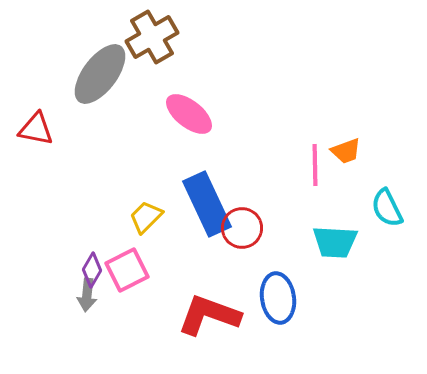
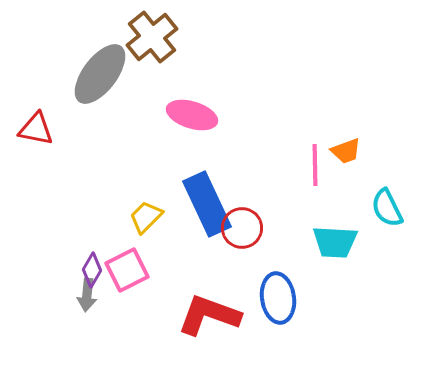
brown cross: rotated 9 degrees counterclockwise
pink ellipse: moved 3 px right, 1 px down; rotated 21 degrees counterclockwise
